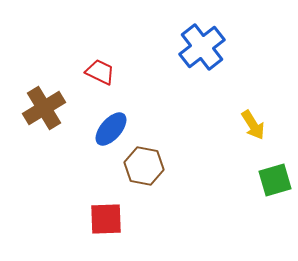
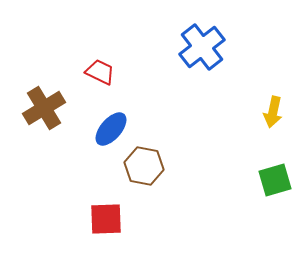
yellow arrow: moved 20 px right, 13 px up; rotated 44 degrees clockwise
